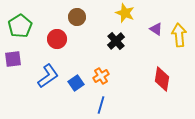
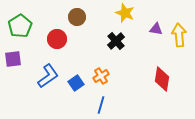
purple triangle: rotated 24 degrees counterclockwise
